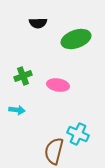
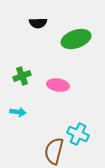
green cross: moved 1 px left
cyan arrow: moved 1 px right, 2 px down
